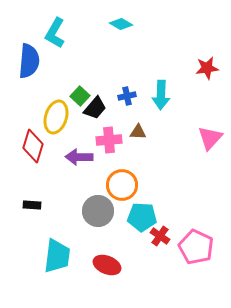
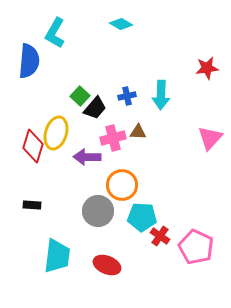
yellow ellipse: moved 16 px down
pink cross: moved 4 px right, 2 px up; rotated 10 degrees counterclockwise
purple arrow: moved 8 px right
